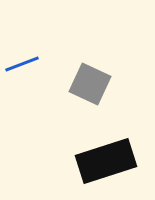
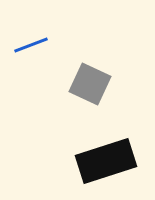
blue line: moved 9 px right, 19 px up
